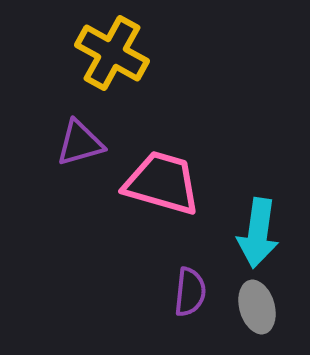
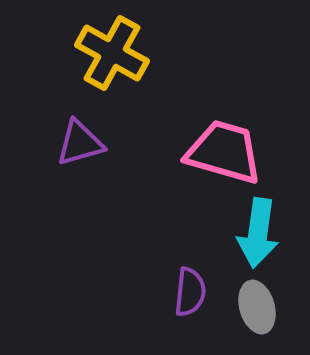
pink trapezoid: moved 62 px right, 31 px up
